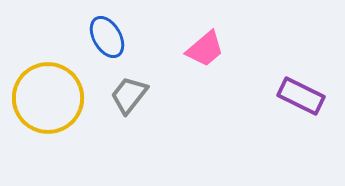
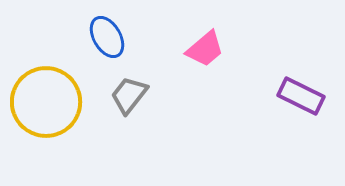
yellow circle: moved 2 px left, 4 px down
